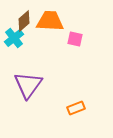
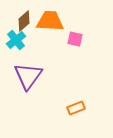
cyan cross: moved 2 px right, 2 px down
purple triangle: moved 9 px up
